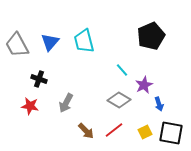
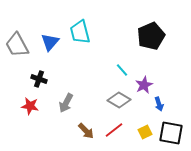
cyan trapezoid: moved 4 px left, 9 px up
